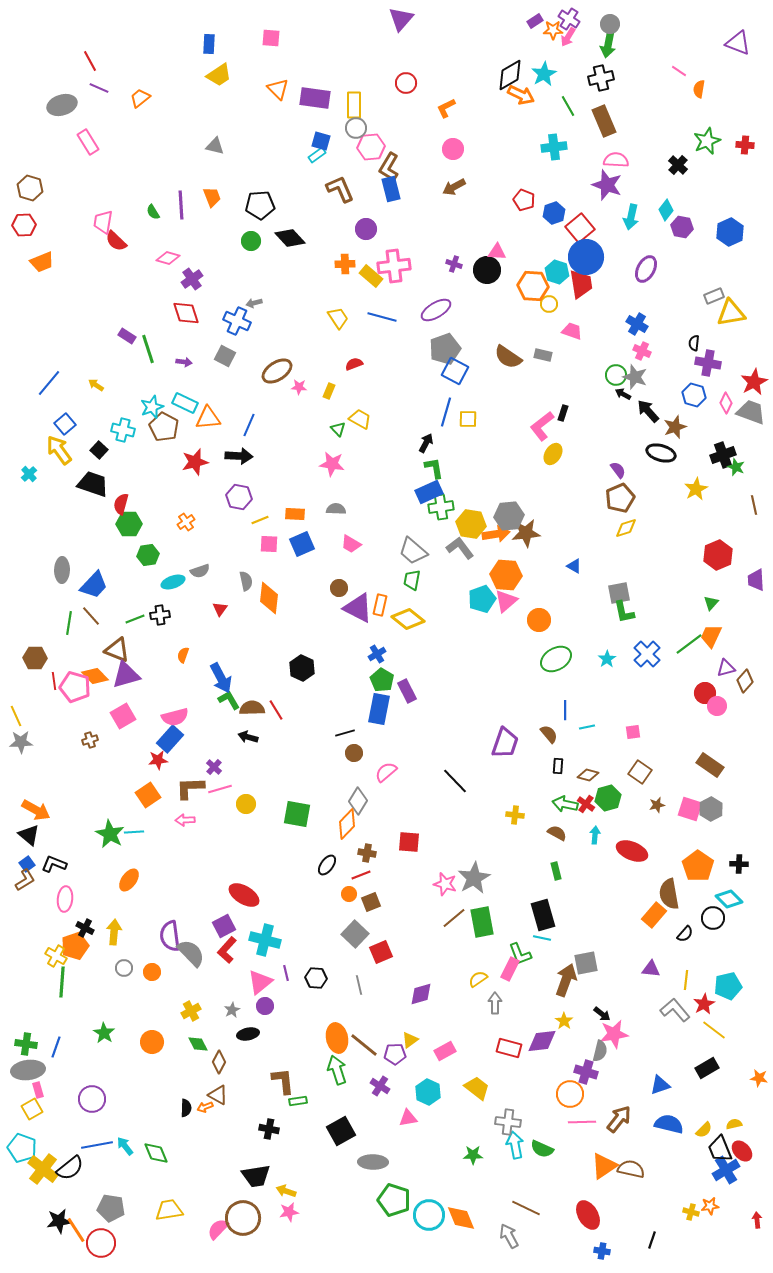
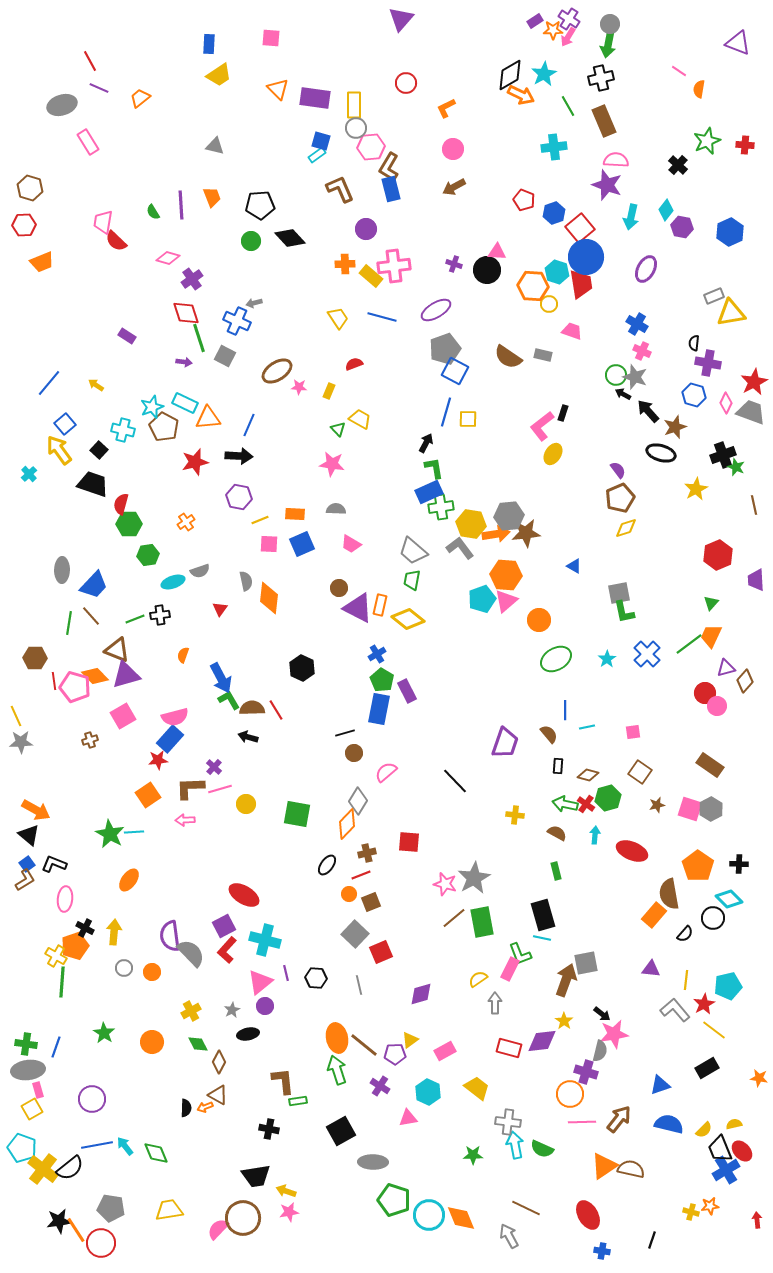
green line at (148, 349): moved 51 px right, 11 px up
brown cross at (367, 853): rotated 24 degrees counterclockwise
